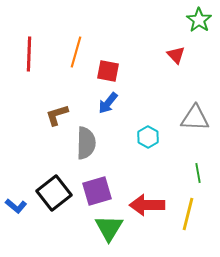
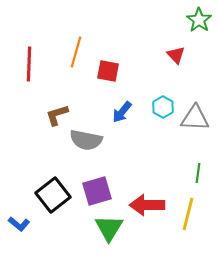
red line: moved 10 px down
blue arrow: moved 14 px right, 9 px down
cyan hexagon: moved 15 px right, 30 px up
gray semicircle: moved 3 px up; rotated 100 degrees clockwise
green line: rotated 18 degrees clockwise
black square: moved 1 px left, 2 px down
blue L-shape: moved 3 px right, 18 px down
